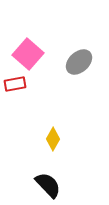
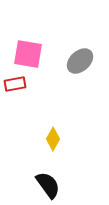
pink square: rotated 32 degrees counterclockwise
gray ellipse: moved 1 px right, 1 px up
black semicircle: rotated 8 degrees clockwise
